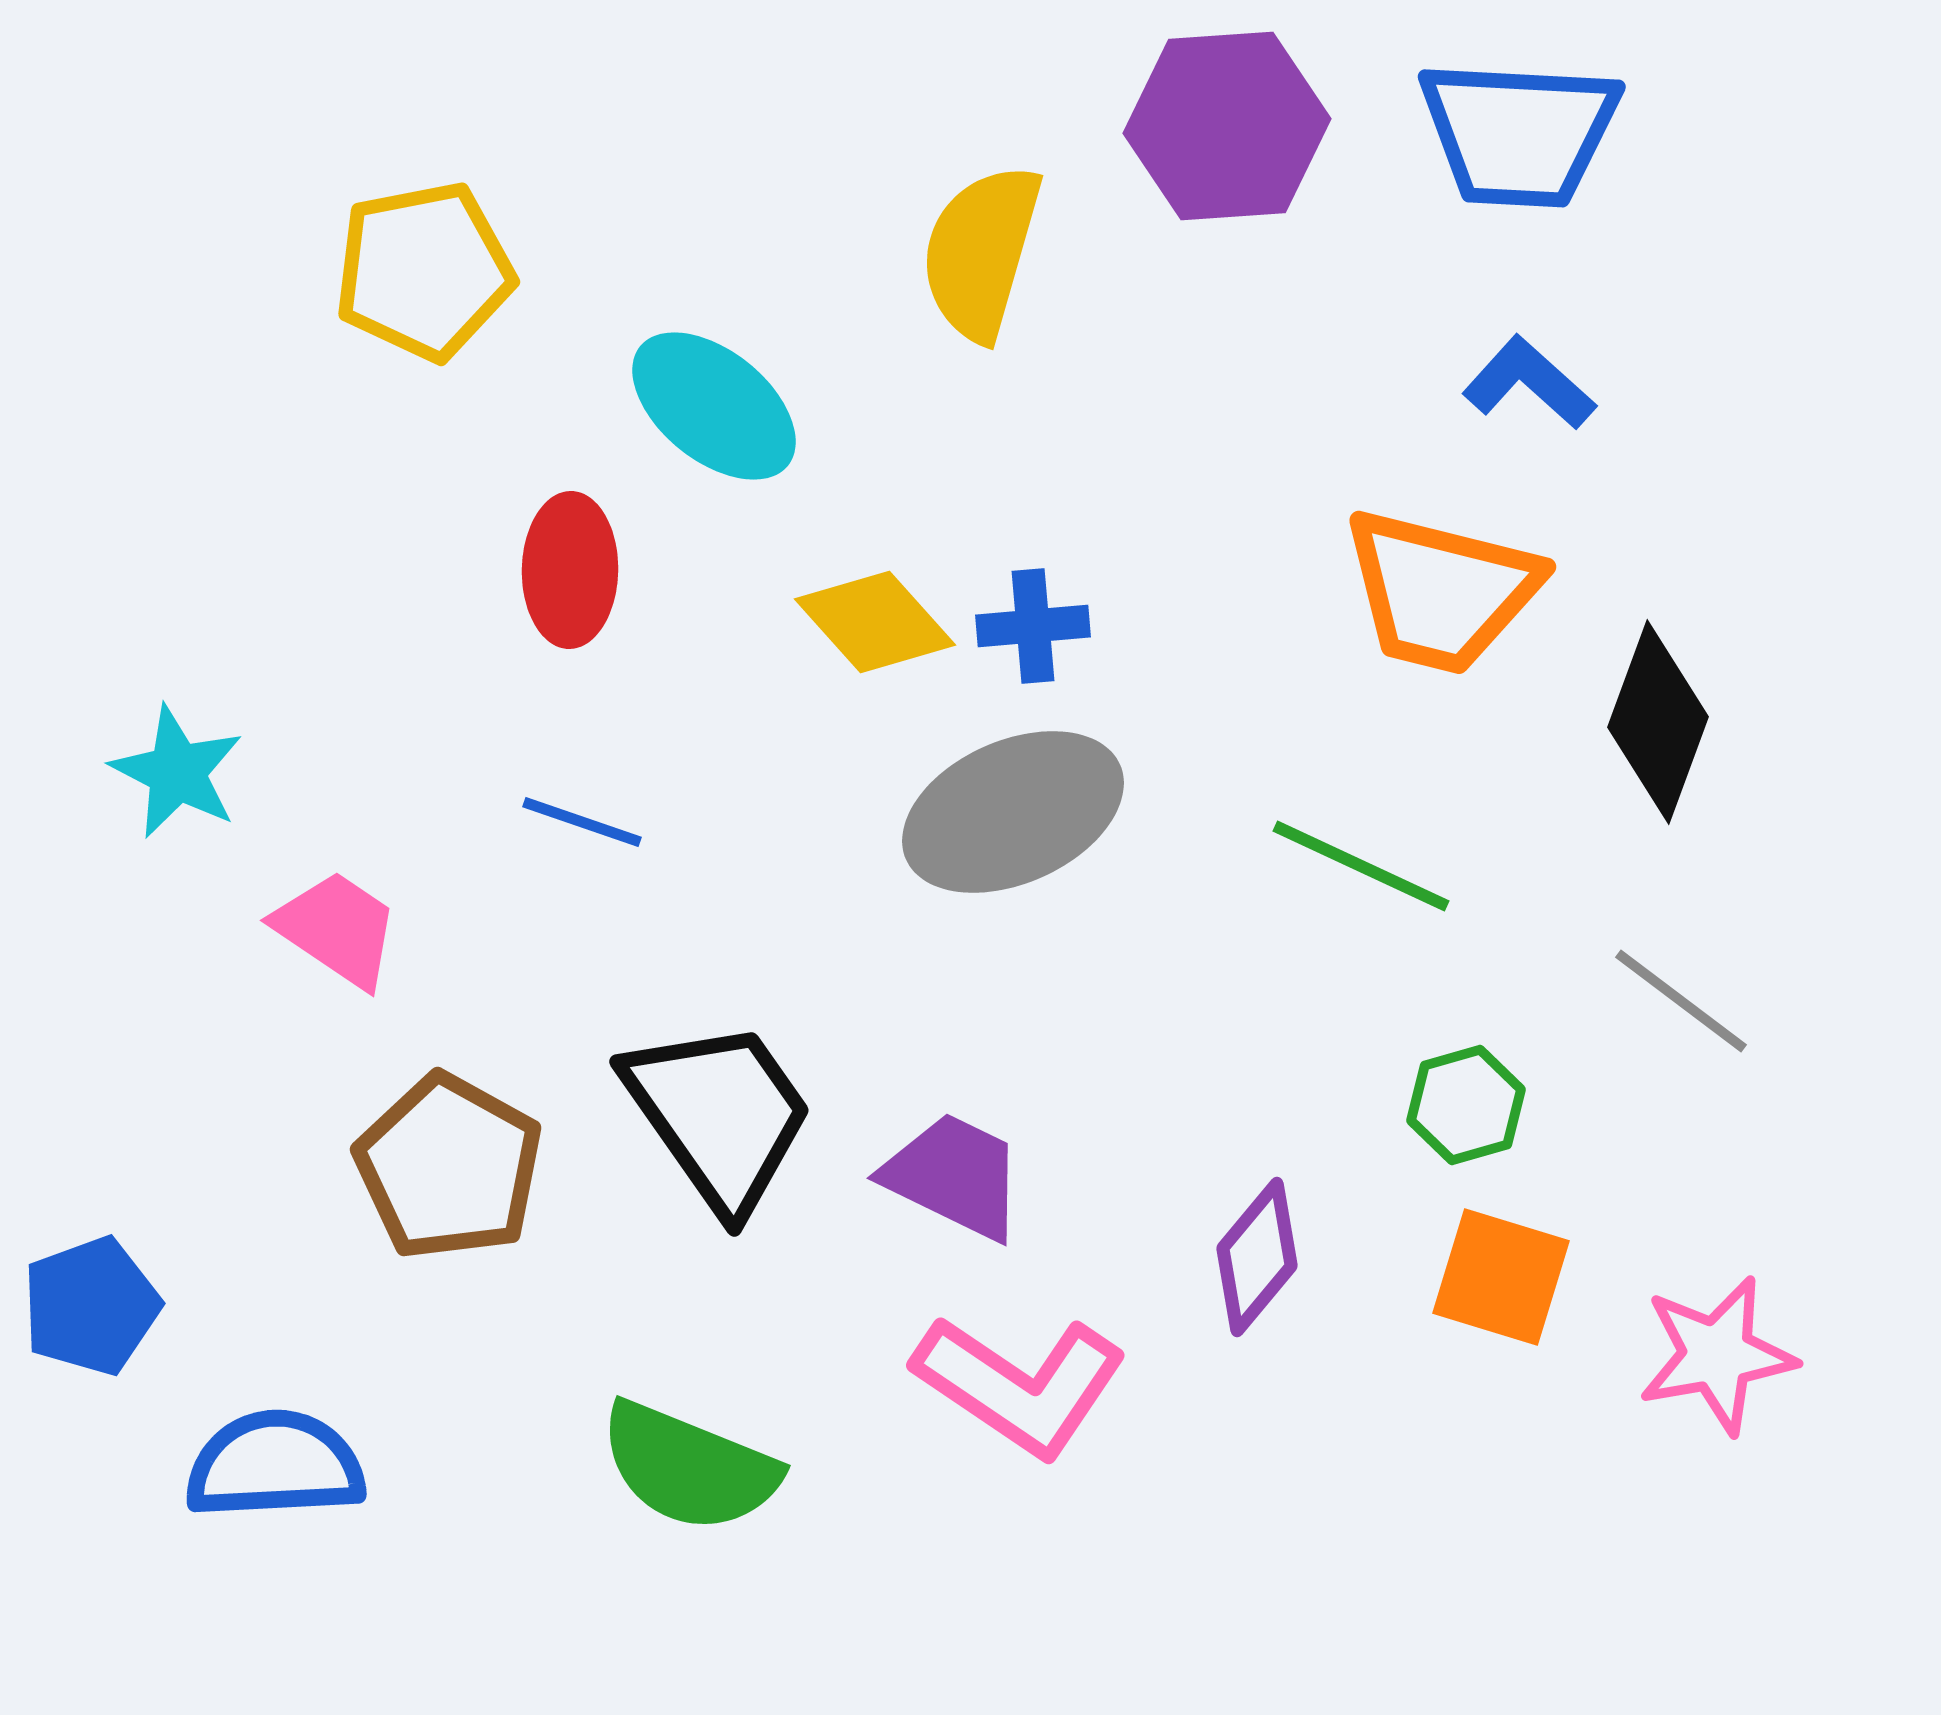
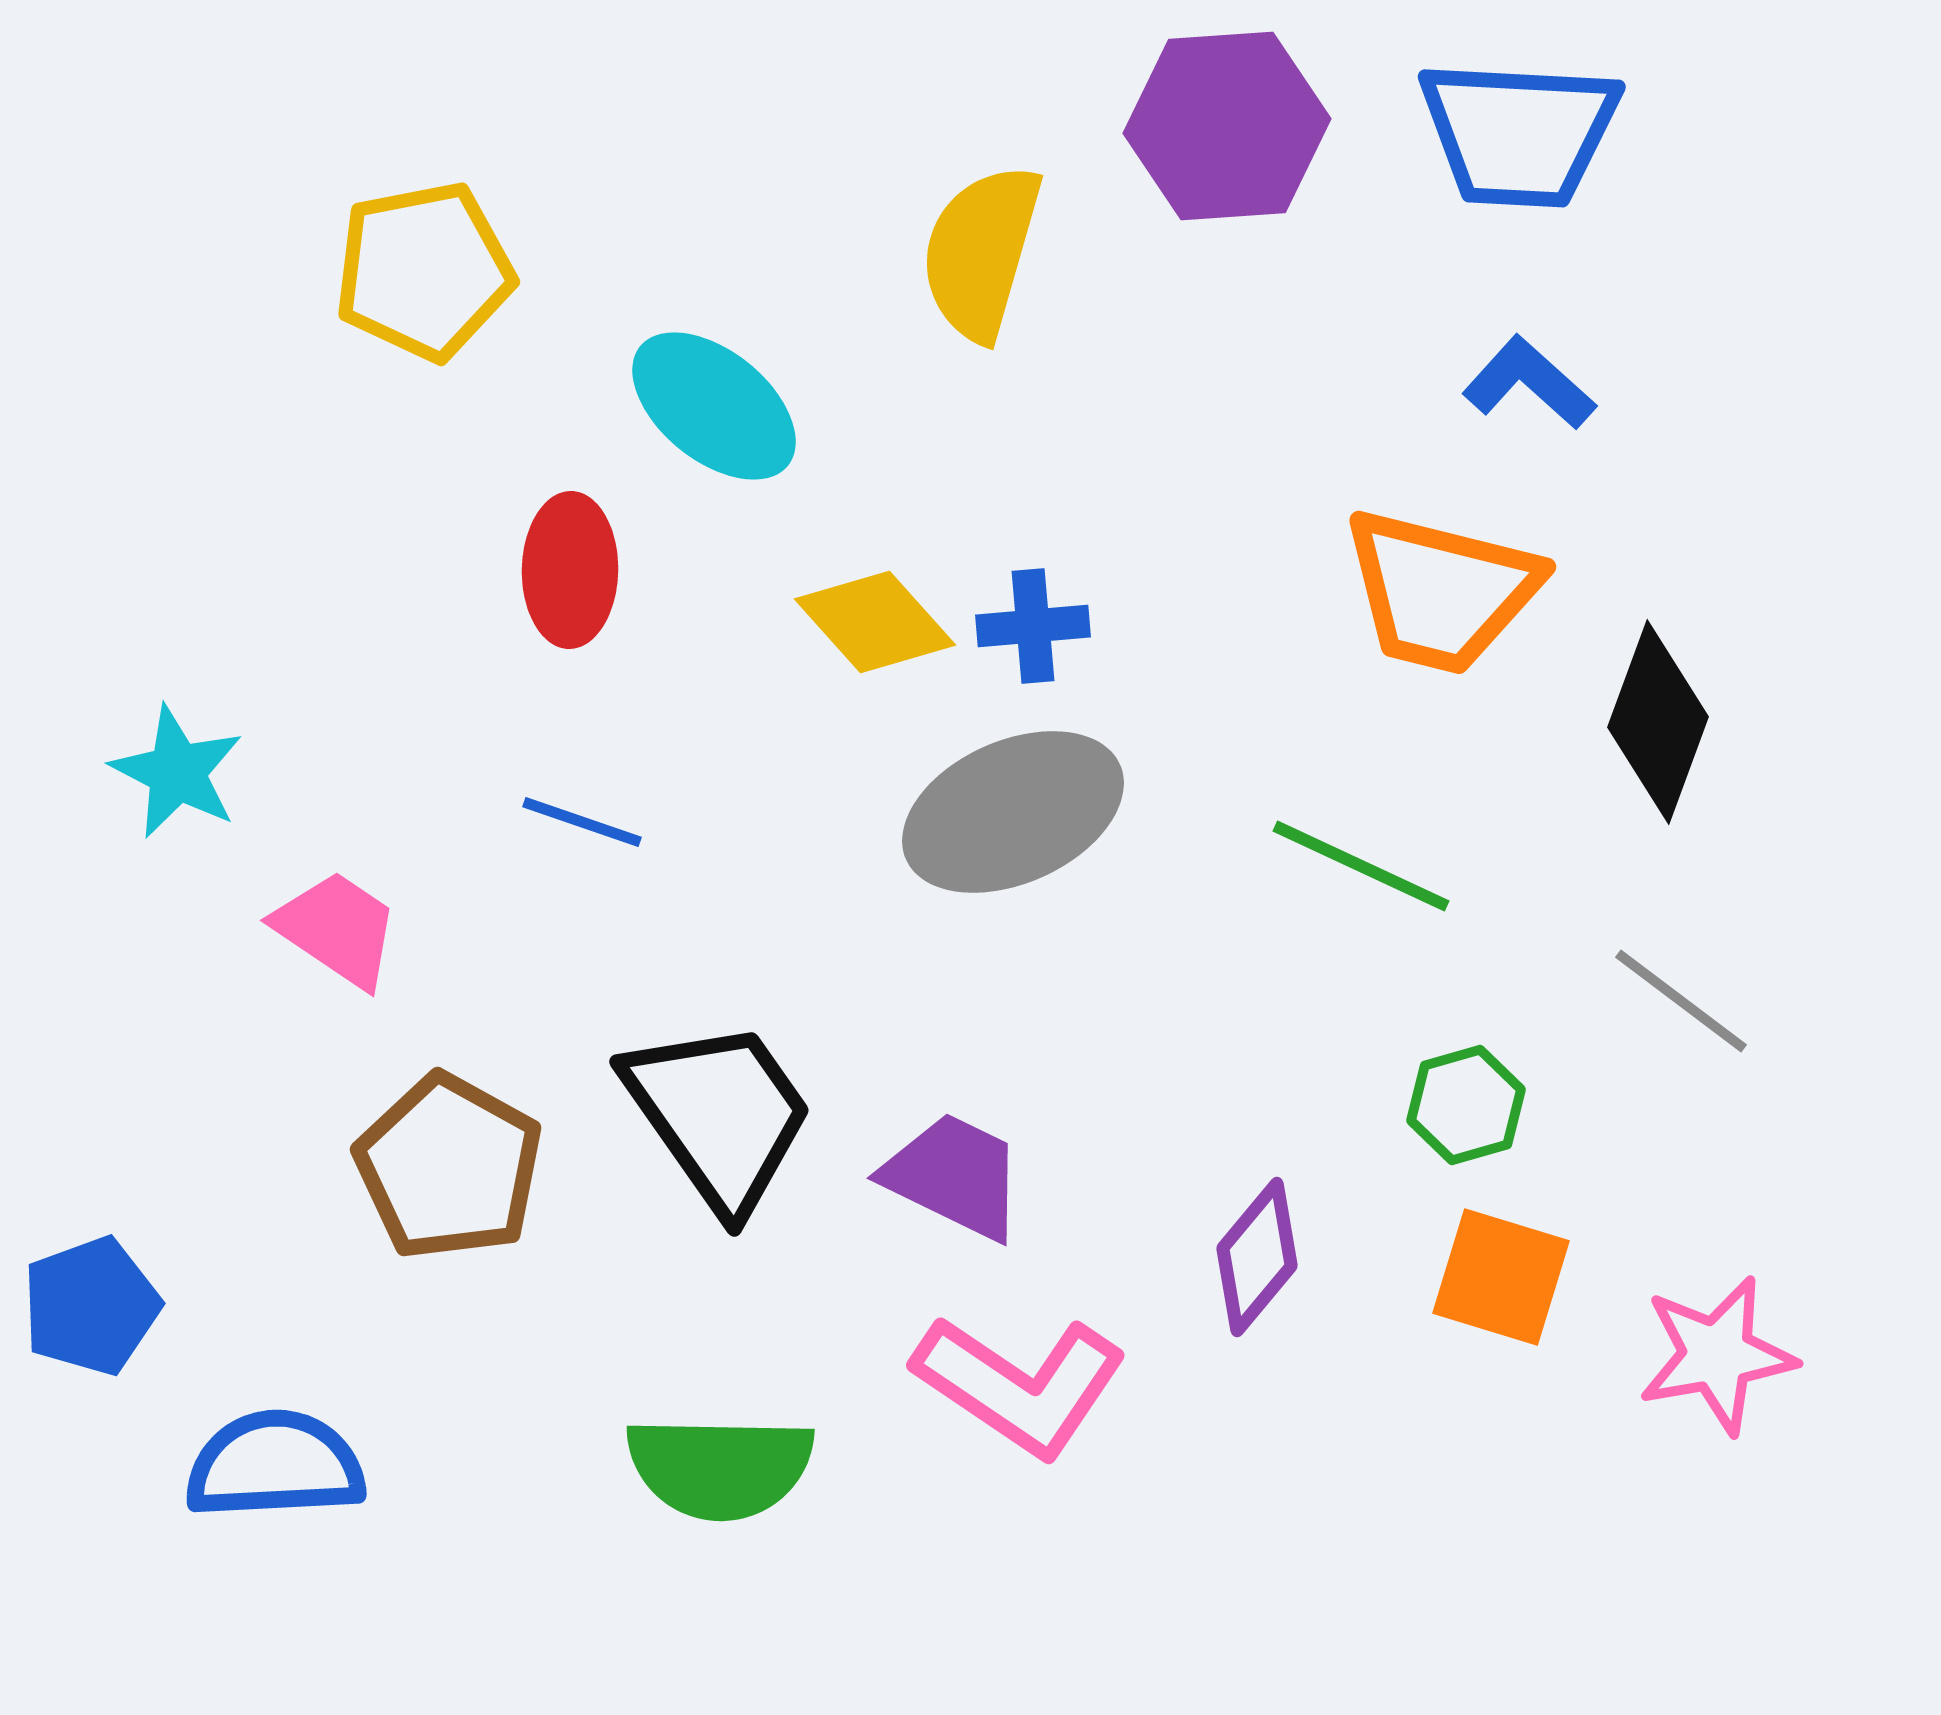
green semicircle: moved 31 px right; rotated 21 degrees counterclockwise
